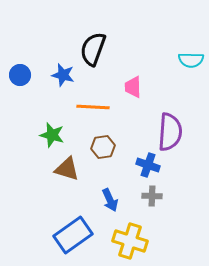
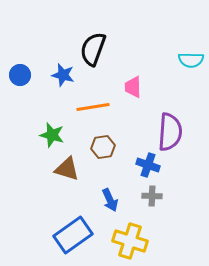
orange line: rotated 12 degrees counterclockwise
